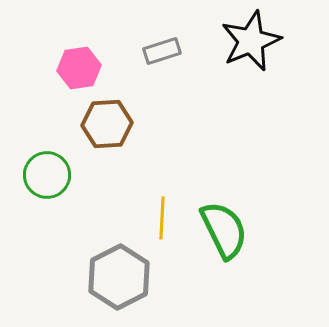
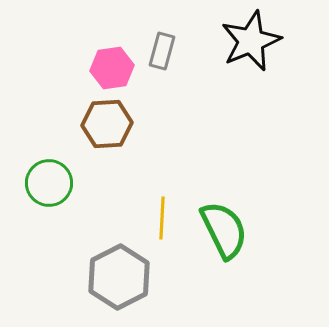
gray rectangle: rotated 57 degrees counterclockwise
pink hexagon: moved 33 px right
green circle: moved 2 px right, 8 px down
